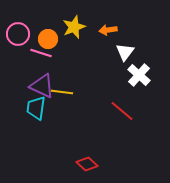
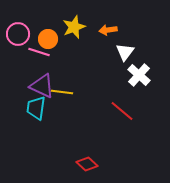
pink line: moved 2 px left, 1 px up
